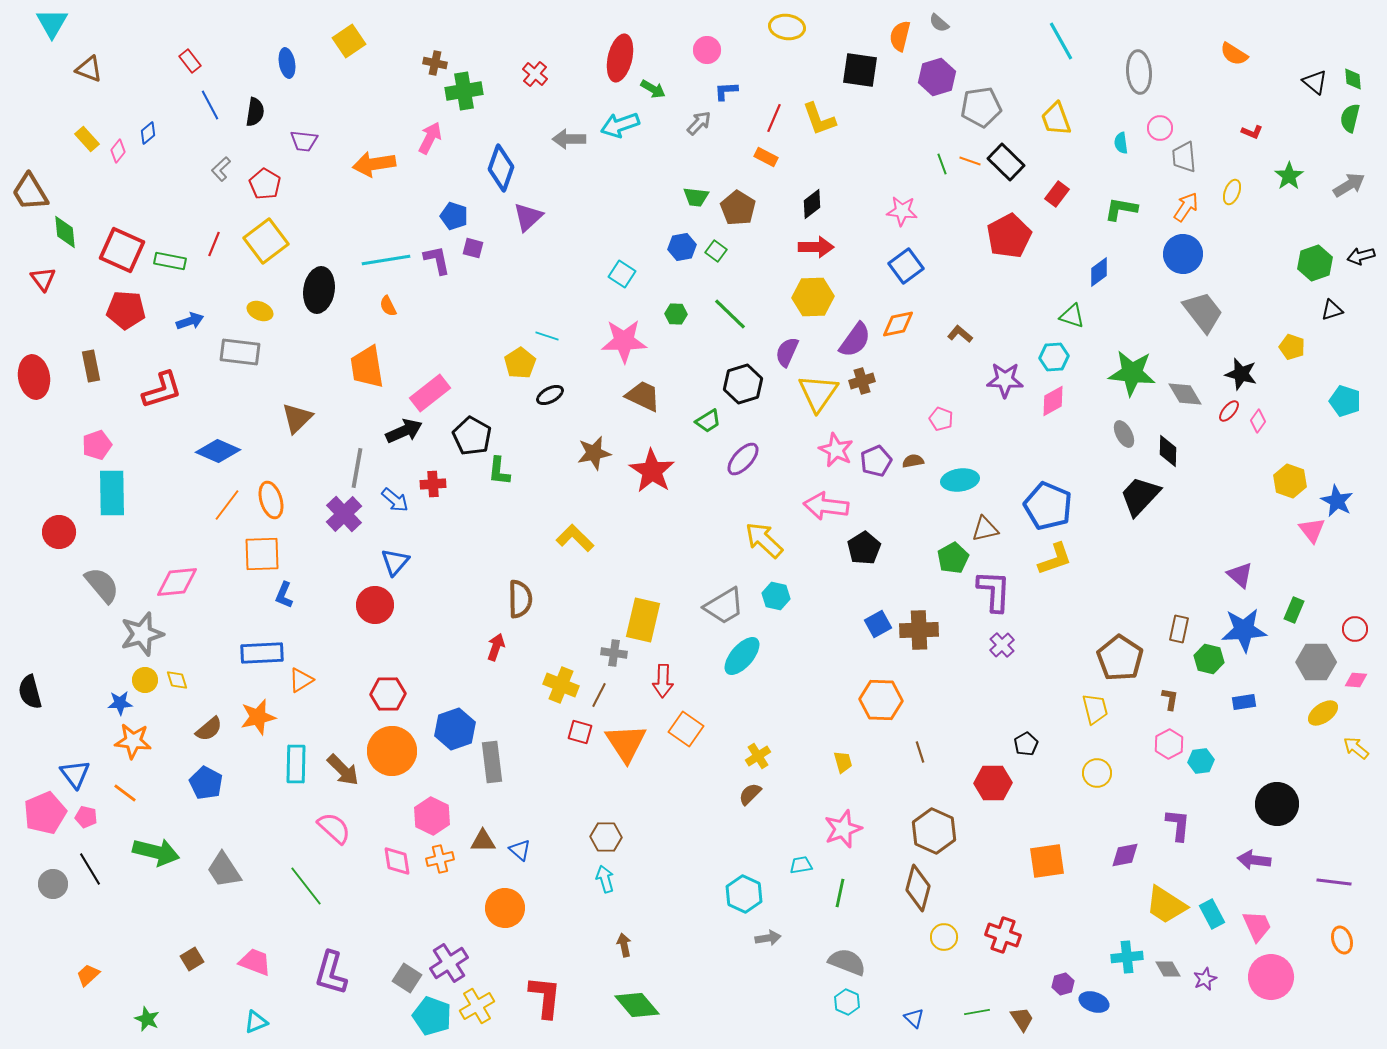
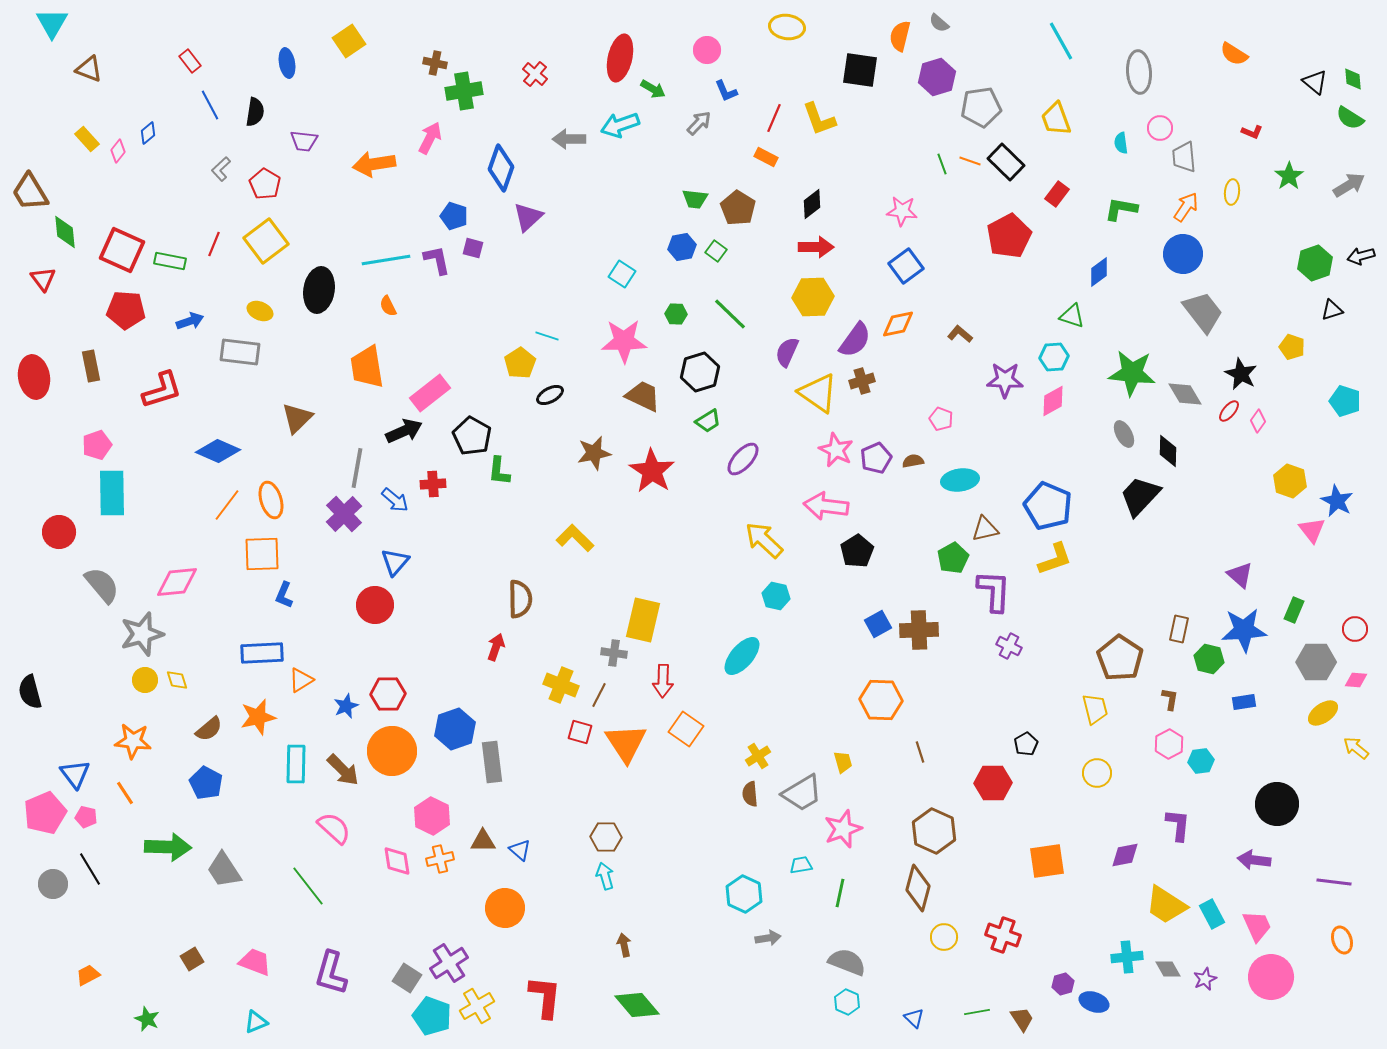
blue L-shape at (726, 91): rotated 110 degrees counterclockwise
green semicircle at (1350, 118): rotated 72 degrees counterclockwise
yellow ellipse at (1232, 192): rotated 15 degrees counterclockwise
green trapezoid at (696, 197): moved 1 px left, 2 px down
black star at (1241, 374): rotated 12 degrees clockwise
black hexagon at (743, 384): moved 43 px left, 12 px up
yellow triangle at (818, 393): rotated 30 degrees counterclockwise
purple pentagon at (876, 461): moved 3 px up
black pentagon at (864, 548): moved 7 px left, 3 px down
gray trapezoid at (724, 606): moved 78 px right, 187 px down
purple cross at (1002, 645): moved 7 px right, 1 px down; rotated 20 degrees counterclockwise
blue star at (120, 703): moved 226 px right, 3 px down; rotated 20 degrees counterclockwise
orange line at (125, 793): rotated 20 degrees clockwise
brown semicircle at (750, 794): rotated 50 degrees counterclockwise
green arrow at (156, 852): moved 12 px right, 5 px up; rotated 12 degrees counterclockwise
cyan arrow at (605, 879): moved 3 px up
green line at (306, 886): moved 2 px right
orange trapezoid at (88, 975): rotated 15 degrees clockwise
